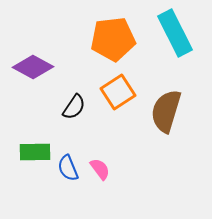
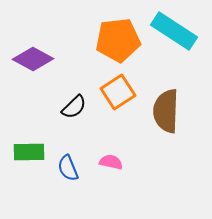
cyan rectangle: moved 1 px left, 2 px up; rotated 30 degrees counterclockwise
orange pentagon: moved 5 px right, 1 px down
purple diamond: moved 8 px up
black semicircle: rotated 12 degrees clockwise
brown semicircle: rotated 15 degrees counterclockwise
green rectangle: moved 6 px left
pink semicircle: moved 11 px right, 7 px up; rotated 40 degrees counterclockwise
